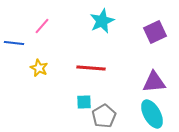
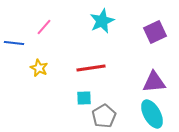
pink line: moved 2 px right, 1 px down
red line: rotated 12 degrees counterclockwise
cyan square: moved 4 px up
